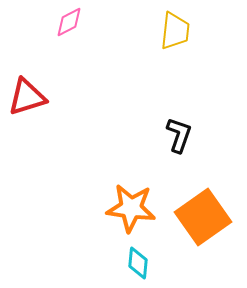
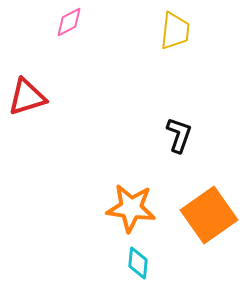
orange square: moved 6 px right, 2 px up
